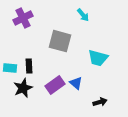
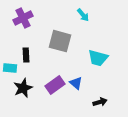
black rectangle: moved 3 px left, 11 px up
